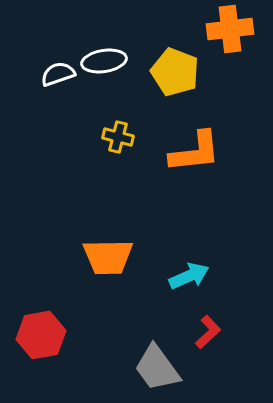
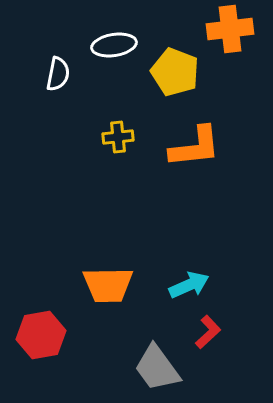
white ellipse: moved 10 px right, 16 px up
white semicircle: rotated 120 degrees clockwise
yellow cross: rotated 20 degrees counterclockwise
orange L-shape: moved 5 px up
orange trapezoid: moved 28 px down
cyan arrow: moved 9 px down
